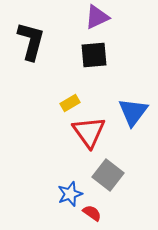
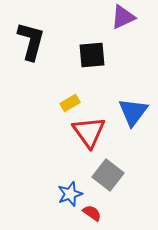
purple triangle: moved 26 px right
black square: moved 2 px left
